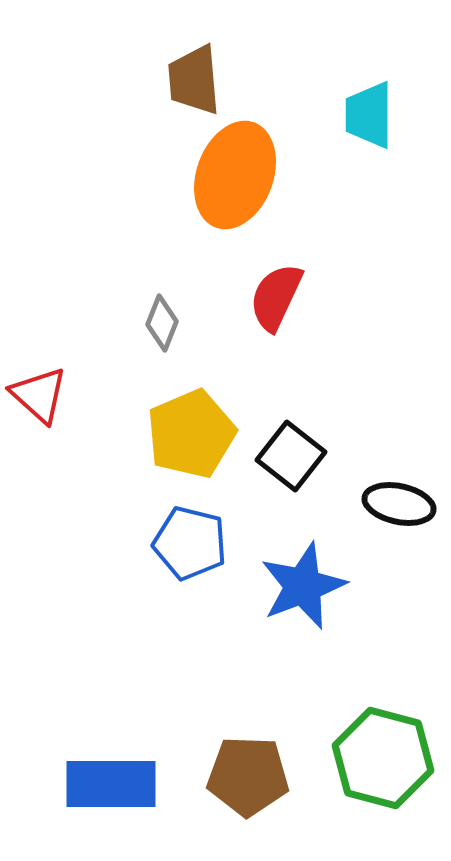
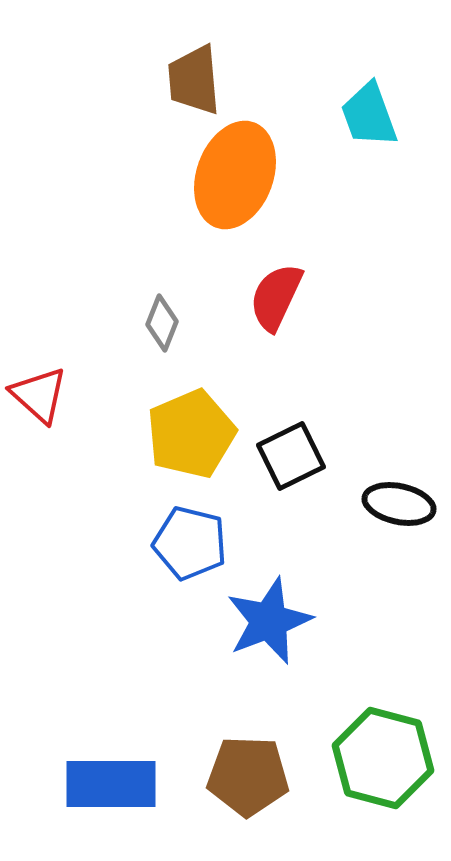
cyan trapezoid: rotated 20 degrees counterclockwise
black square: rotated 26 degrees clockwise
blue star: moved 34 px left, 35 px down
